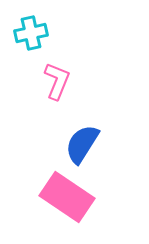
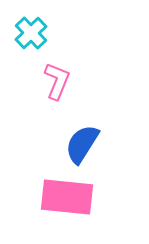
cyan cross: rotated 32 degrees counterclockwise
pink rectangle: rotated 28 degrees counterclockwise
